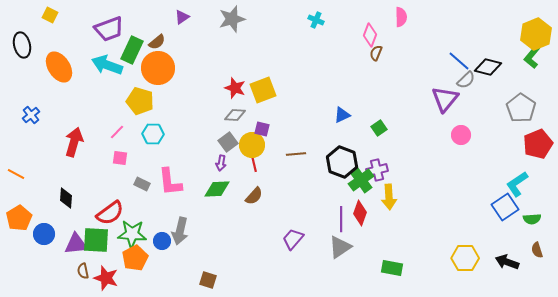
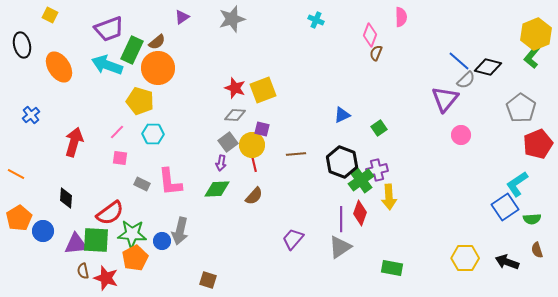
blue circle at (44, 234): moved 1 px left, 3 px up
